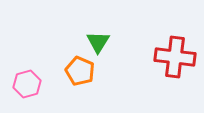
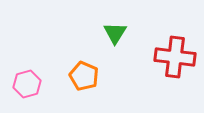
green triangle: moved 17 px right, 9 px up
orange pentagon: moved 4 px right, 5 px down
